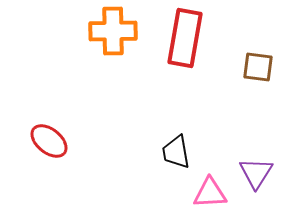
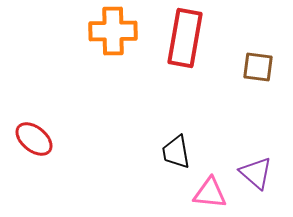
red ellipse: moved 15 px left, 2 px up
purple triangle: rotated 21 degrees counterclockwise
pink triangle: rotated 9 degrees clockwise
